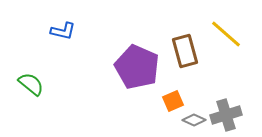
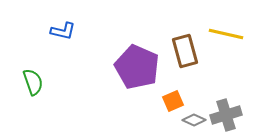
yellow line: rotated 28 degrees counterclockwise
green semicircle: moved 2 px right, 2 px up; rotated 32 degrees clockwise
